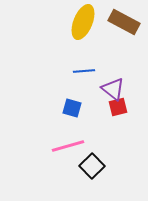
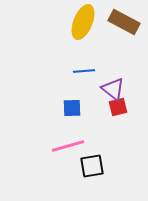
blue square: rotated 18 degrees counterclockwise
black square: rotated 35 degrees clockwise
